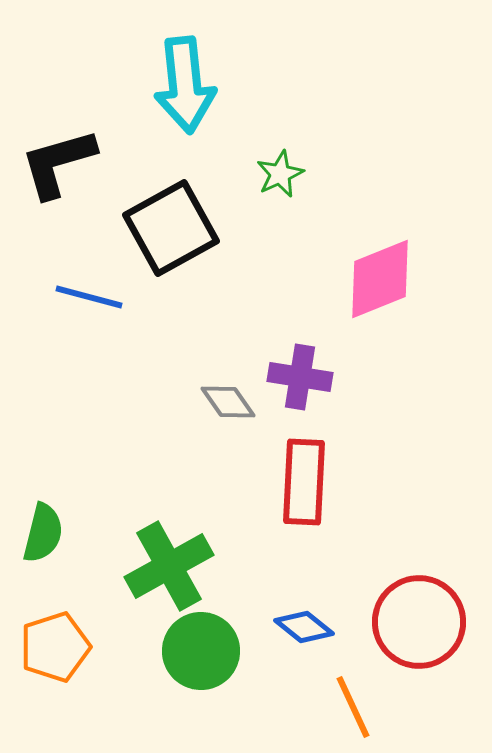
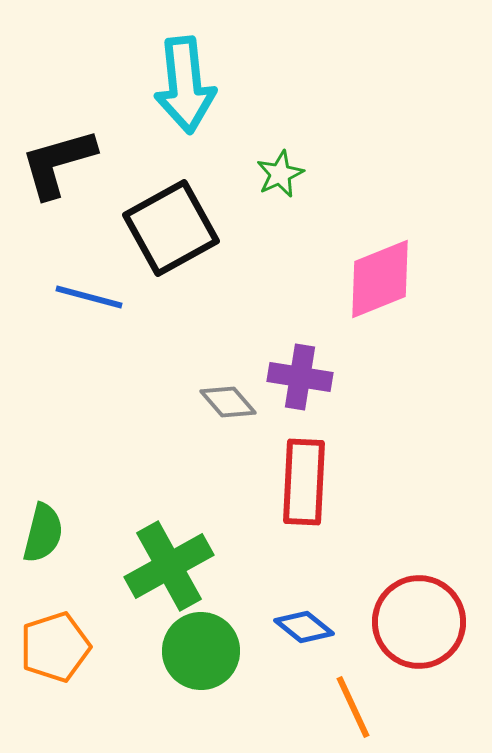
gray diamond: rotated 6 degrees counterclockwise
